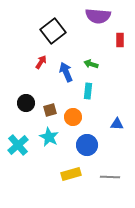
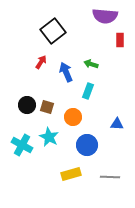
purple semicircle: moved 7 px right
cyan rectangle: rotated 14 degrees clockwise
black circle: moved 1 px right, 2 px down
brown square: moved 3 px left, 3 px up; rotated 32 degrees clockwise
cyan cross: moved 4 px right; rotated 20 degrees counterclockwise
